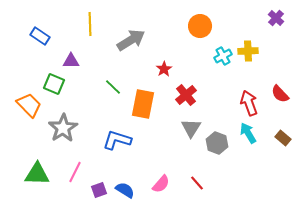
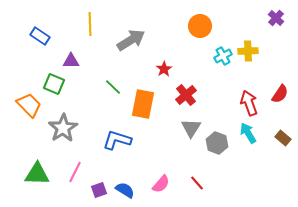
red semicircle: rotated 102 degrees counterclockwise
